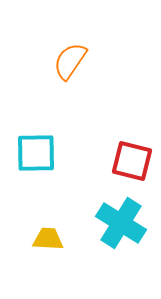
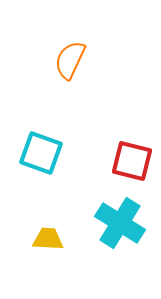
orange semicircle: moved 1 px up; rotated 9 degrees counterclockwise
cyan square: moved 5 px right; rotated 21 degrees clockwise
cyan cross: moved 1 px left
